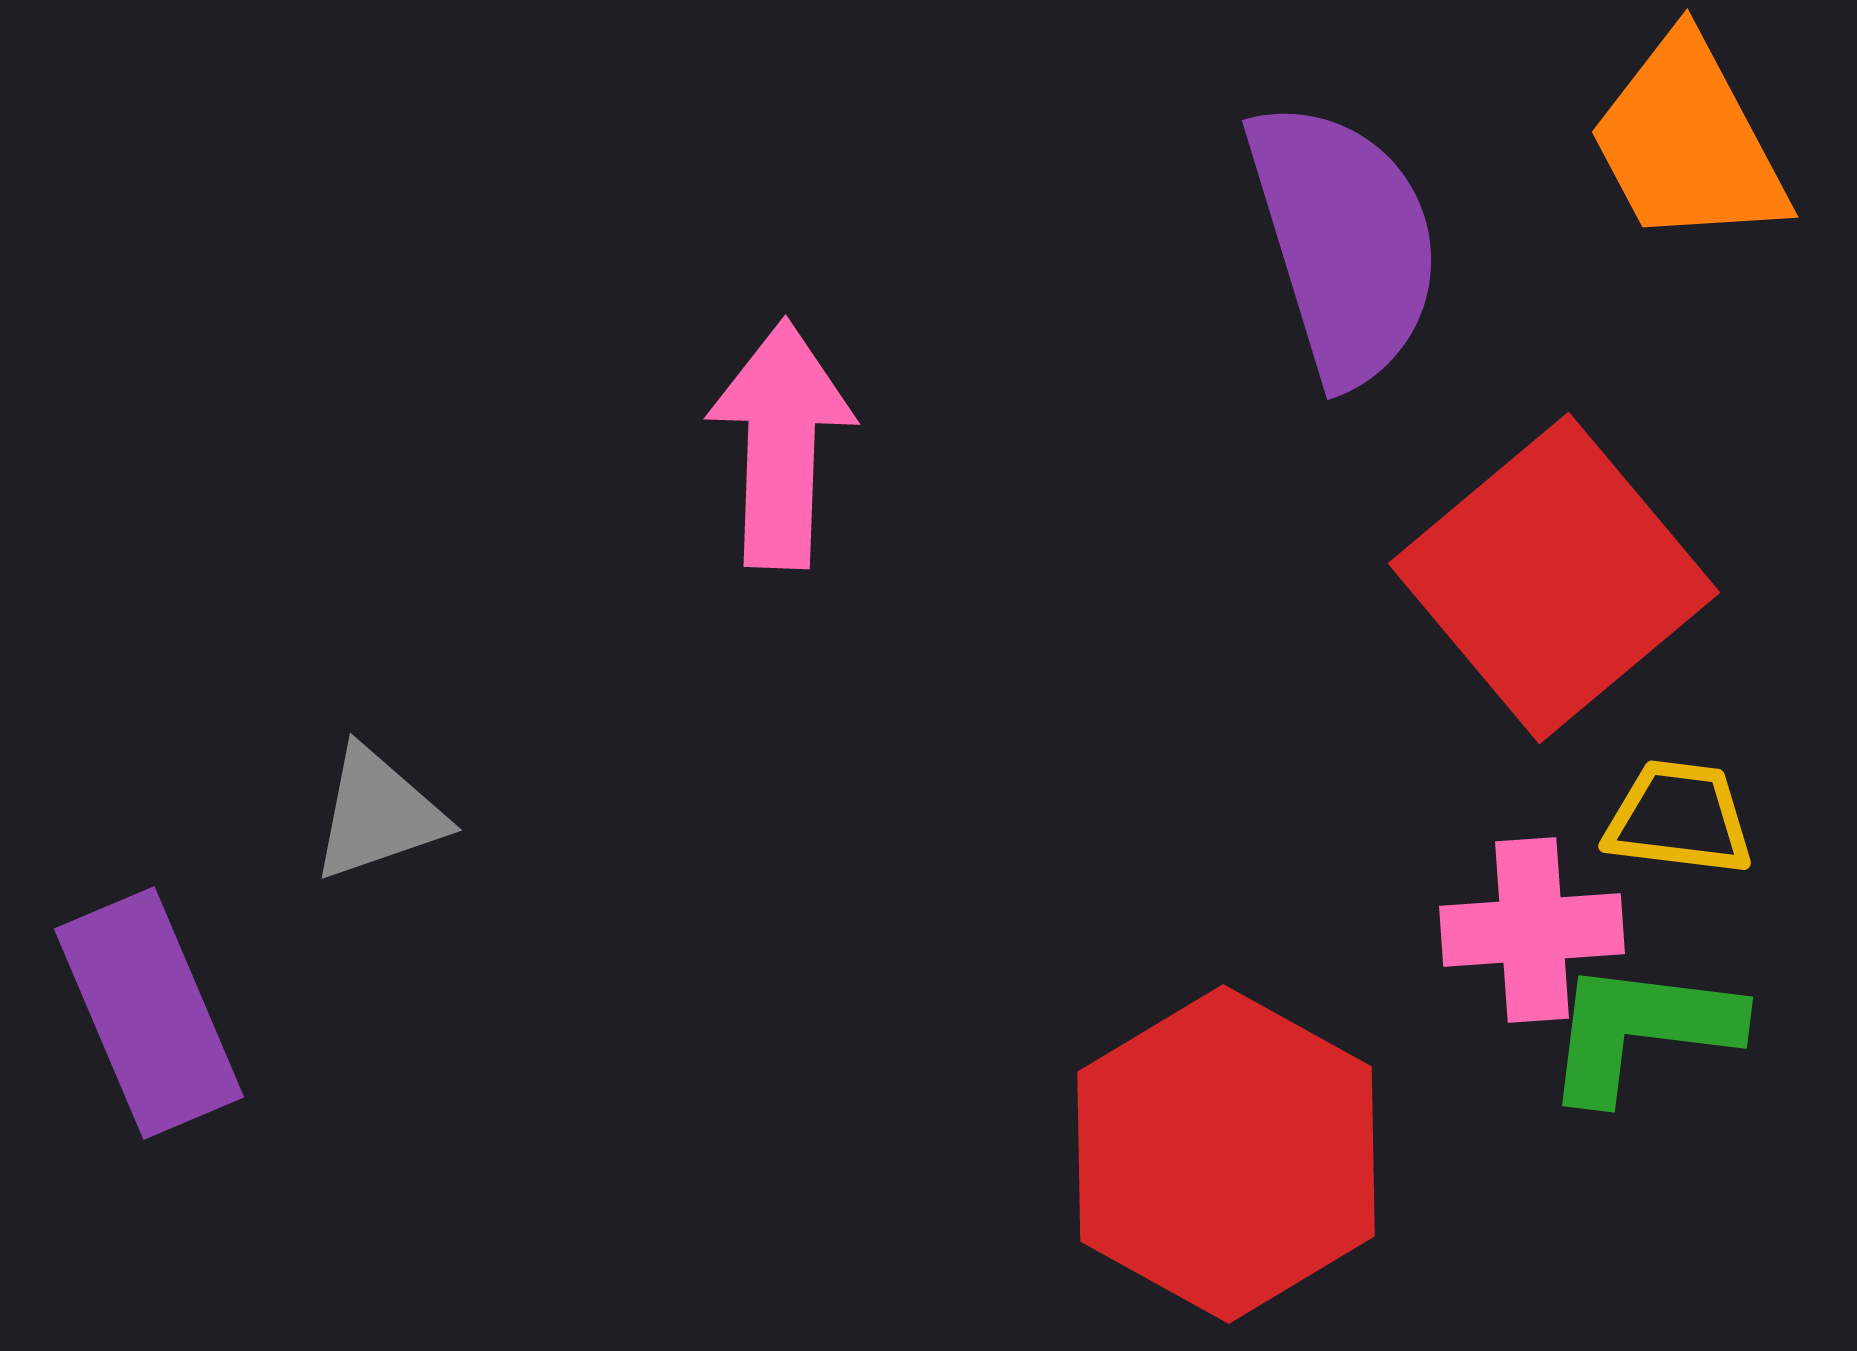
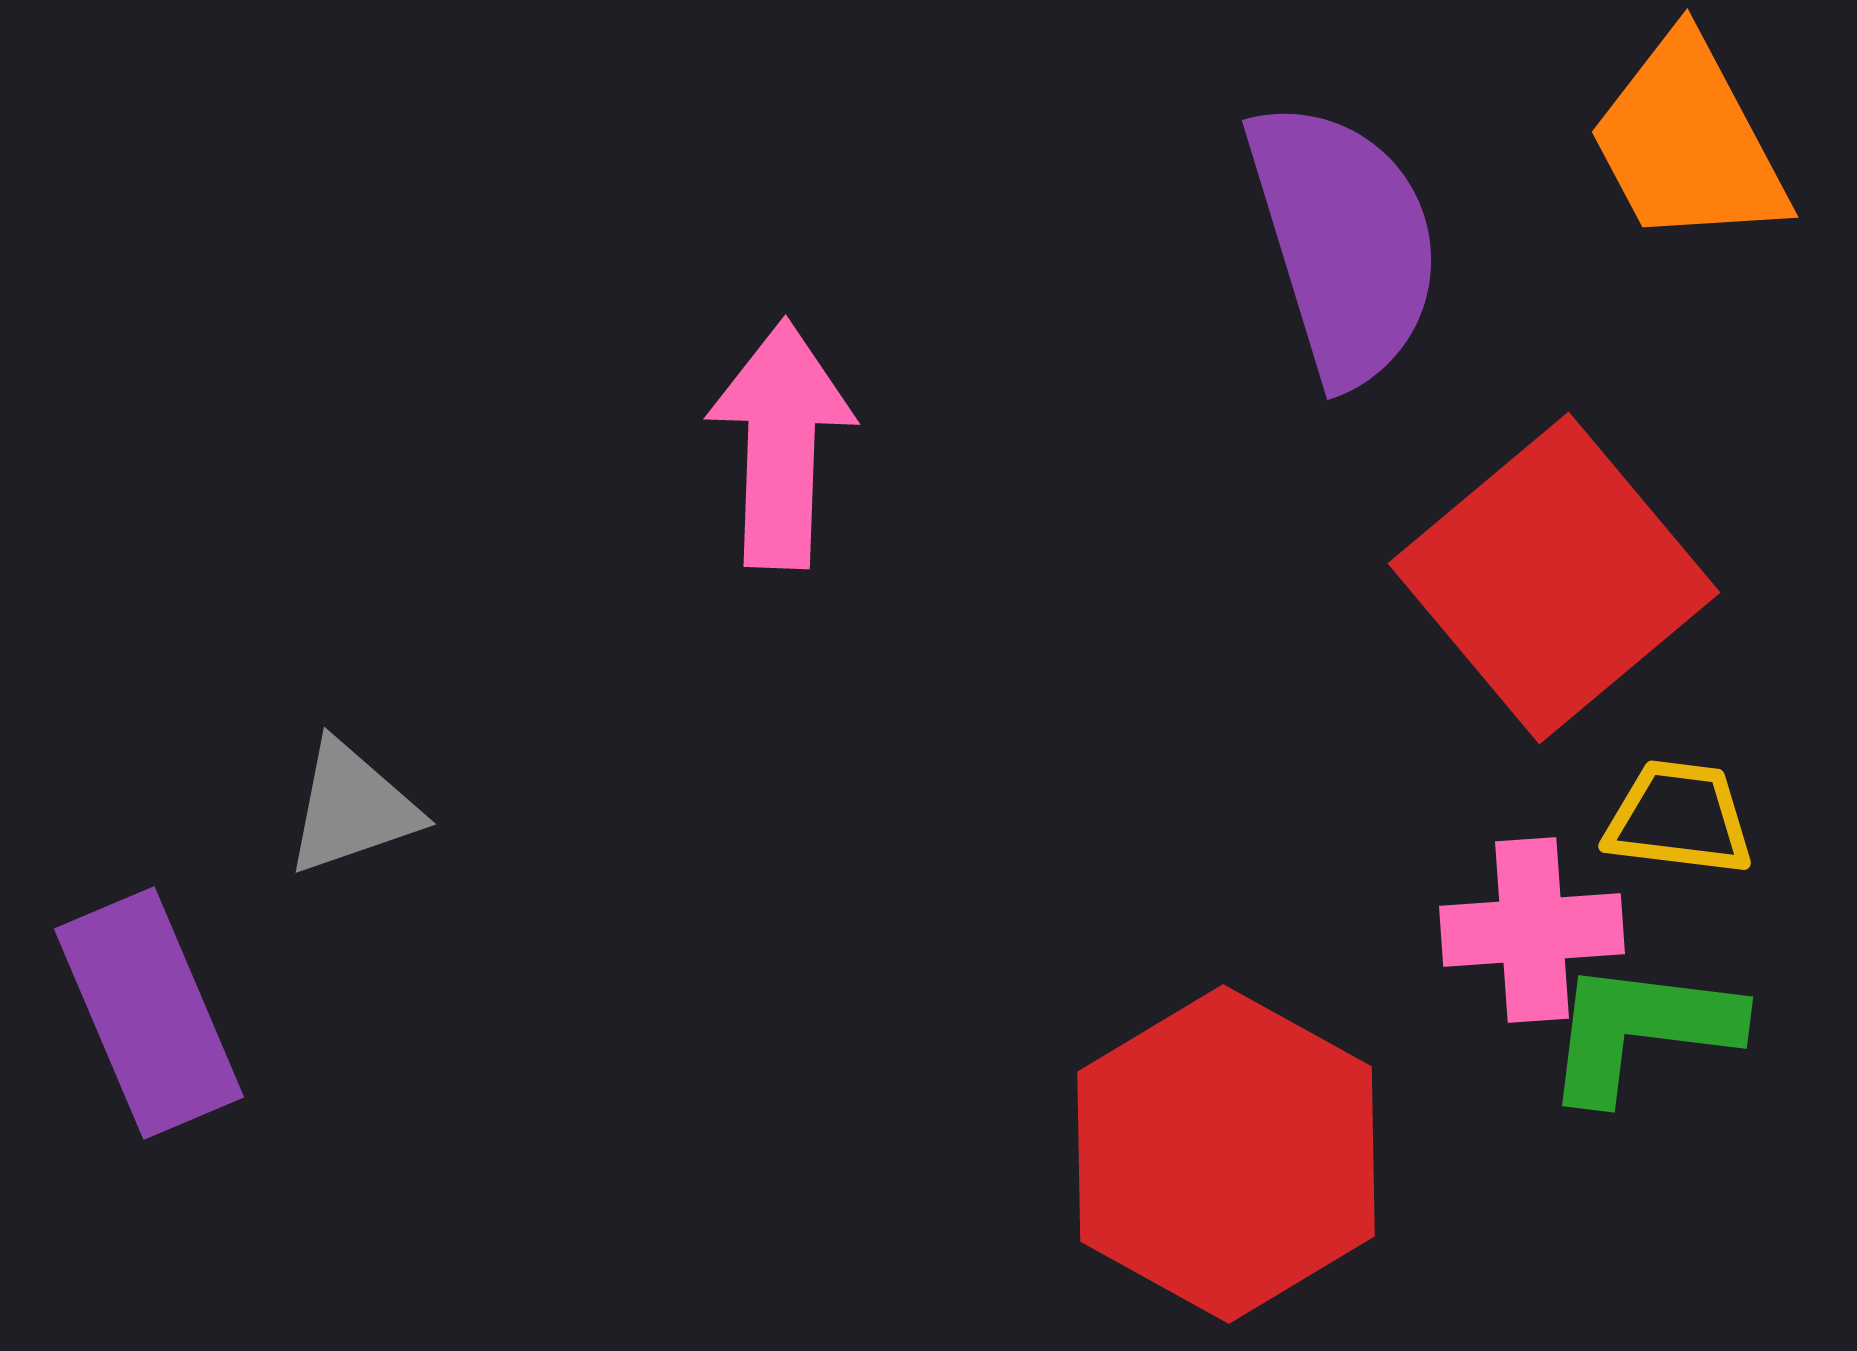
gray triangle: moved 26 px left, 6 px up
